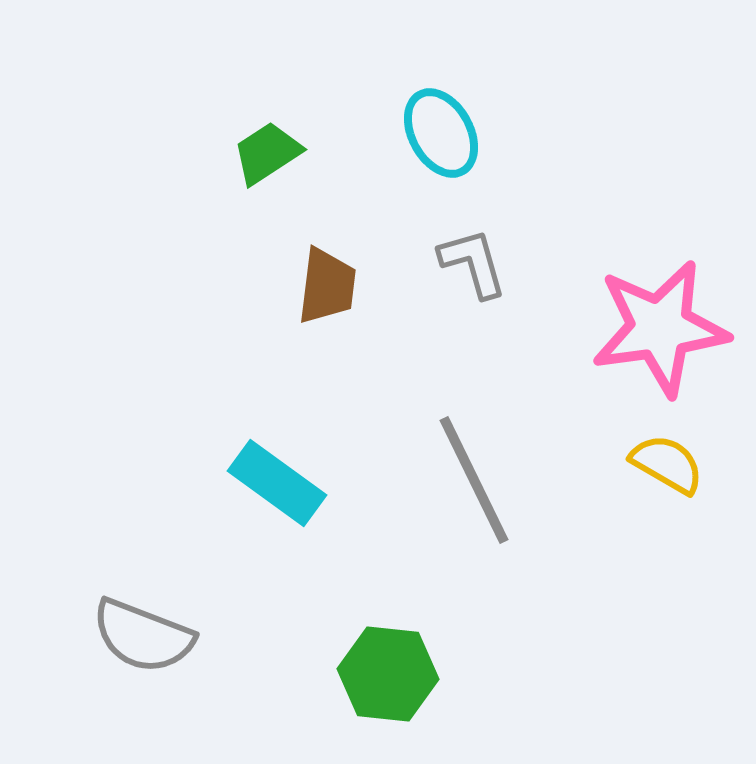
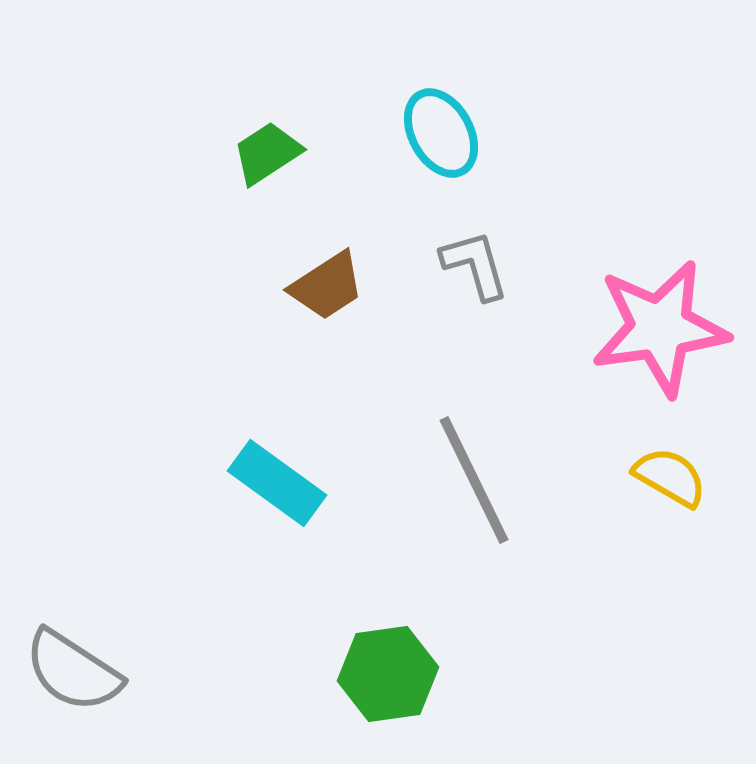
gray L-shape: moved 2 px right, 2 px down
brown trapezoid: rotated 50 degrees clockwise
yellow semicircle: moved 3 px right, 13 px down
gray semicircle: moved 70 px left, 35 px down; rotated 12 degrees clockwise
green hexagon: rotated 14 degrees counterclockwise
